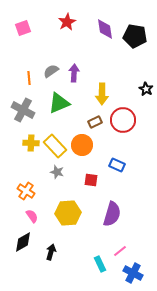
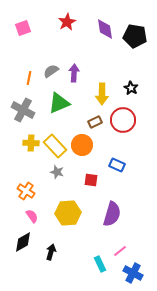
orange line: rotated 16 degrees clockwise
black star: moved 15 px left, 1 px up
